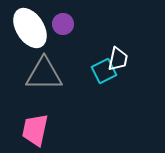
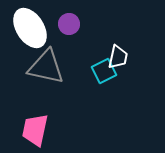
purple circle: moved 6 px right
white trapezoid: moved 2 px up
gray triangle: moved 2 px right, 7 px up; rotated 12 degrees clockwise
